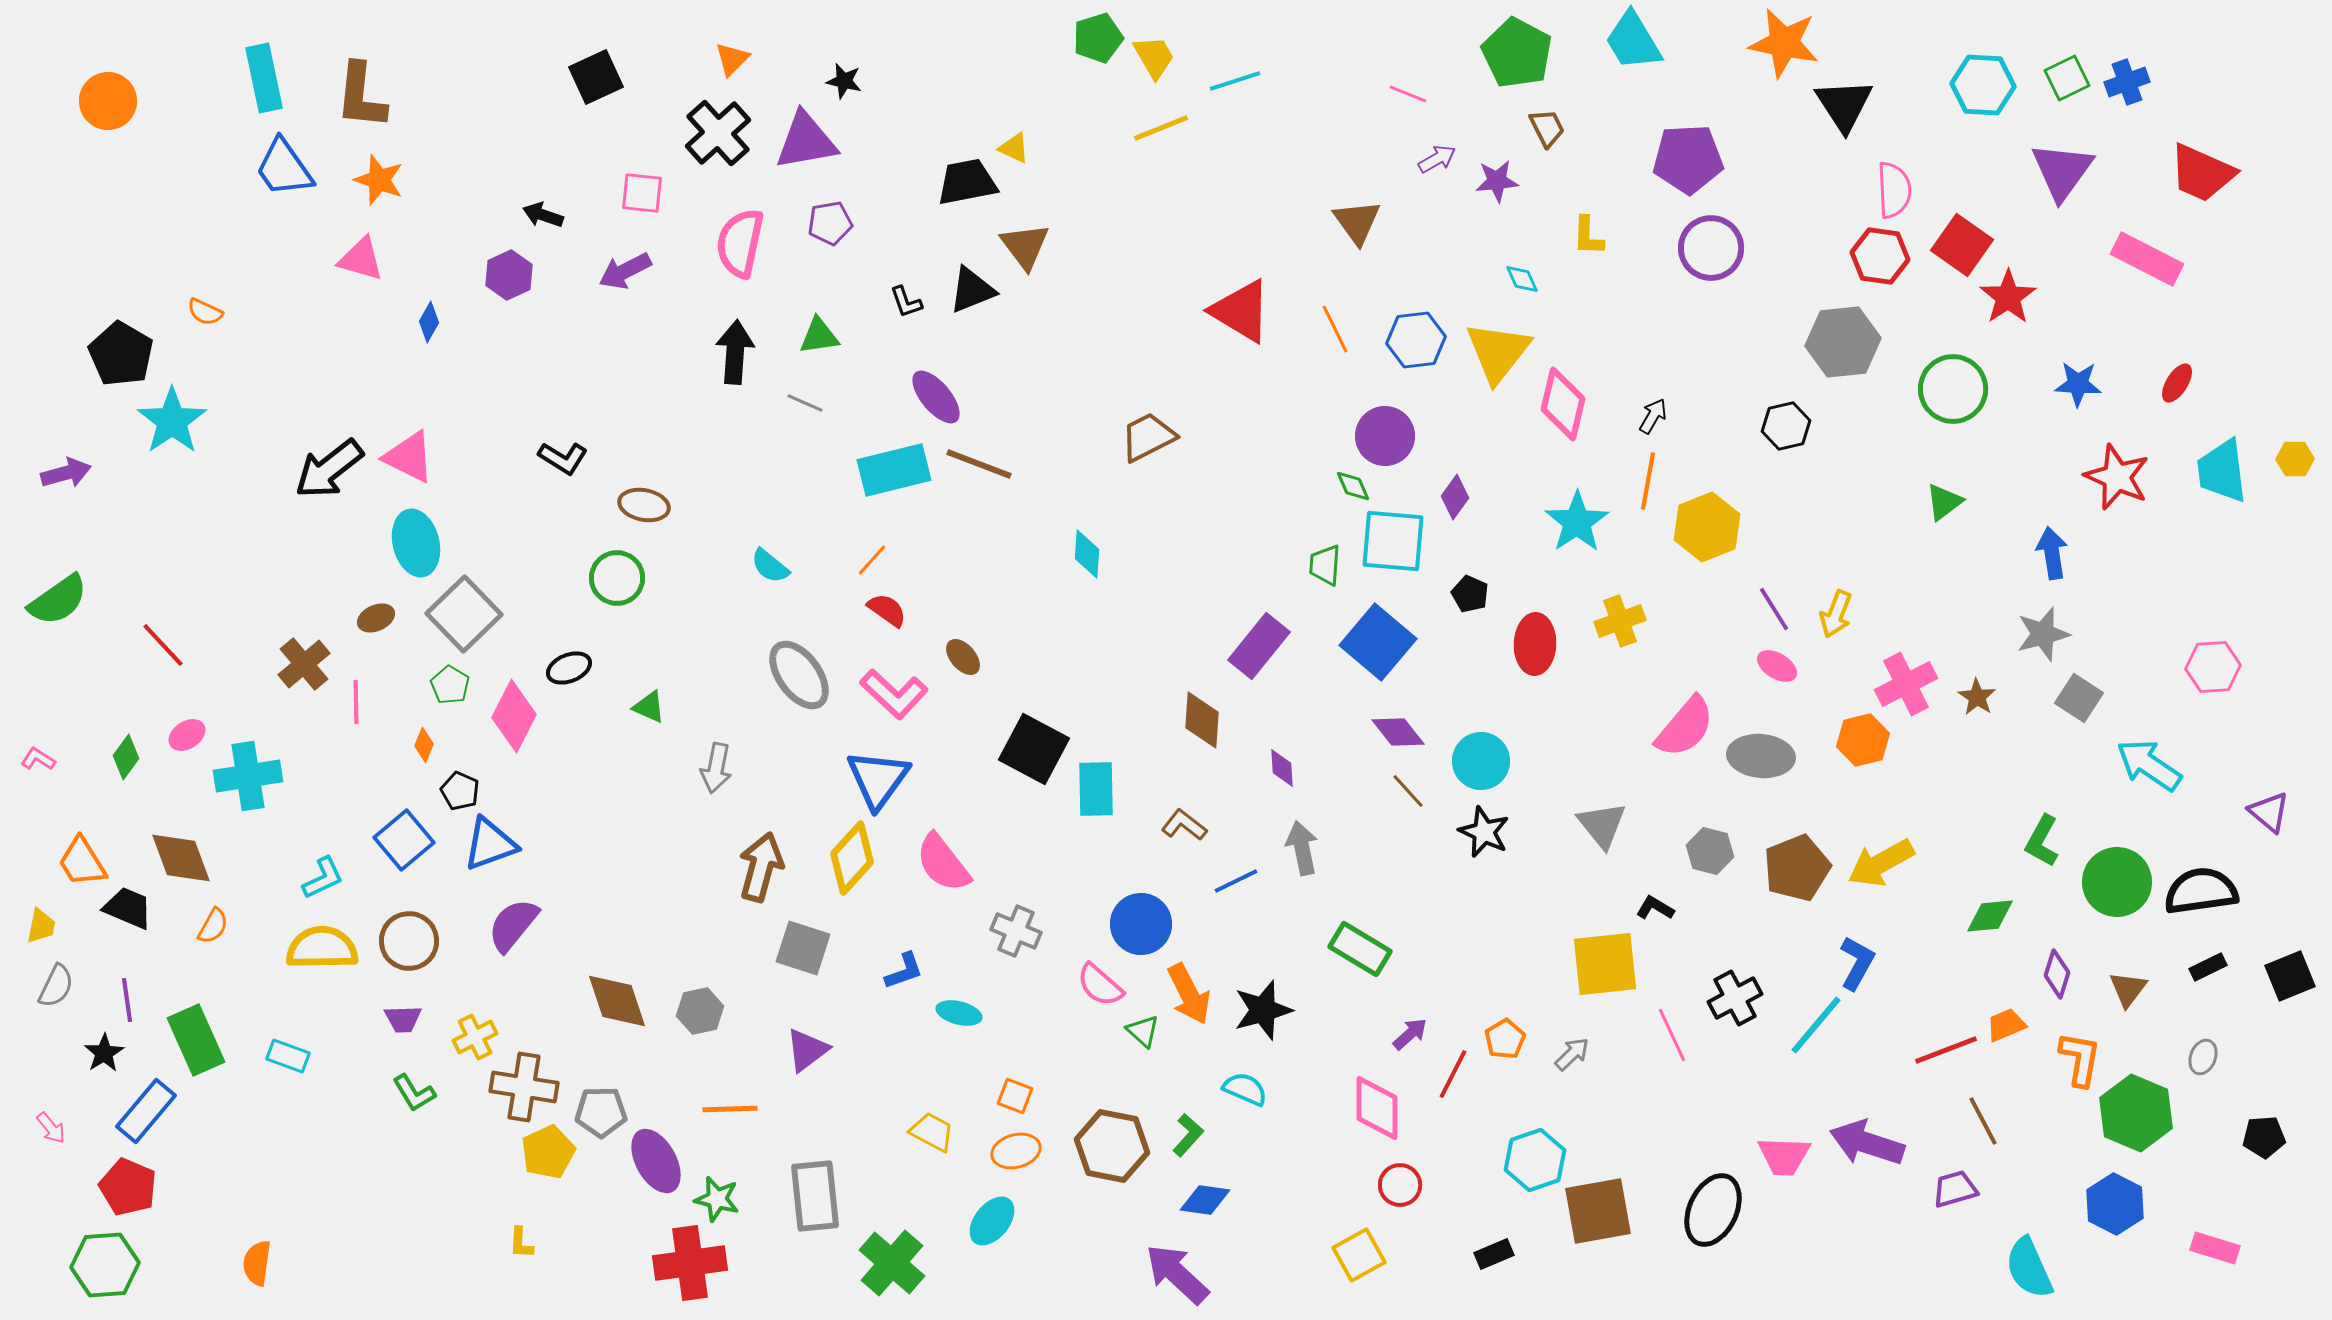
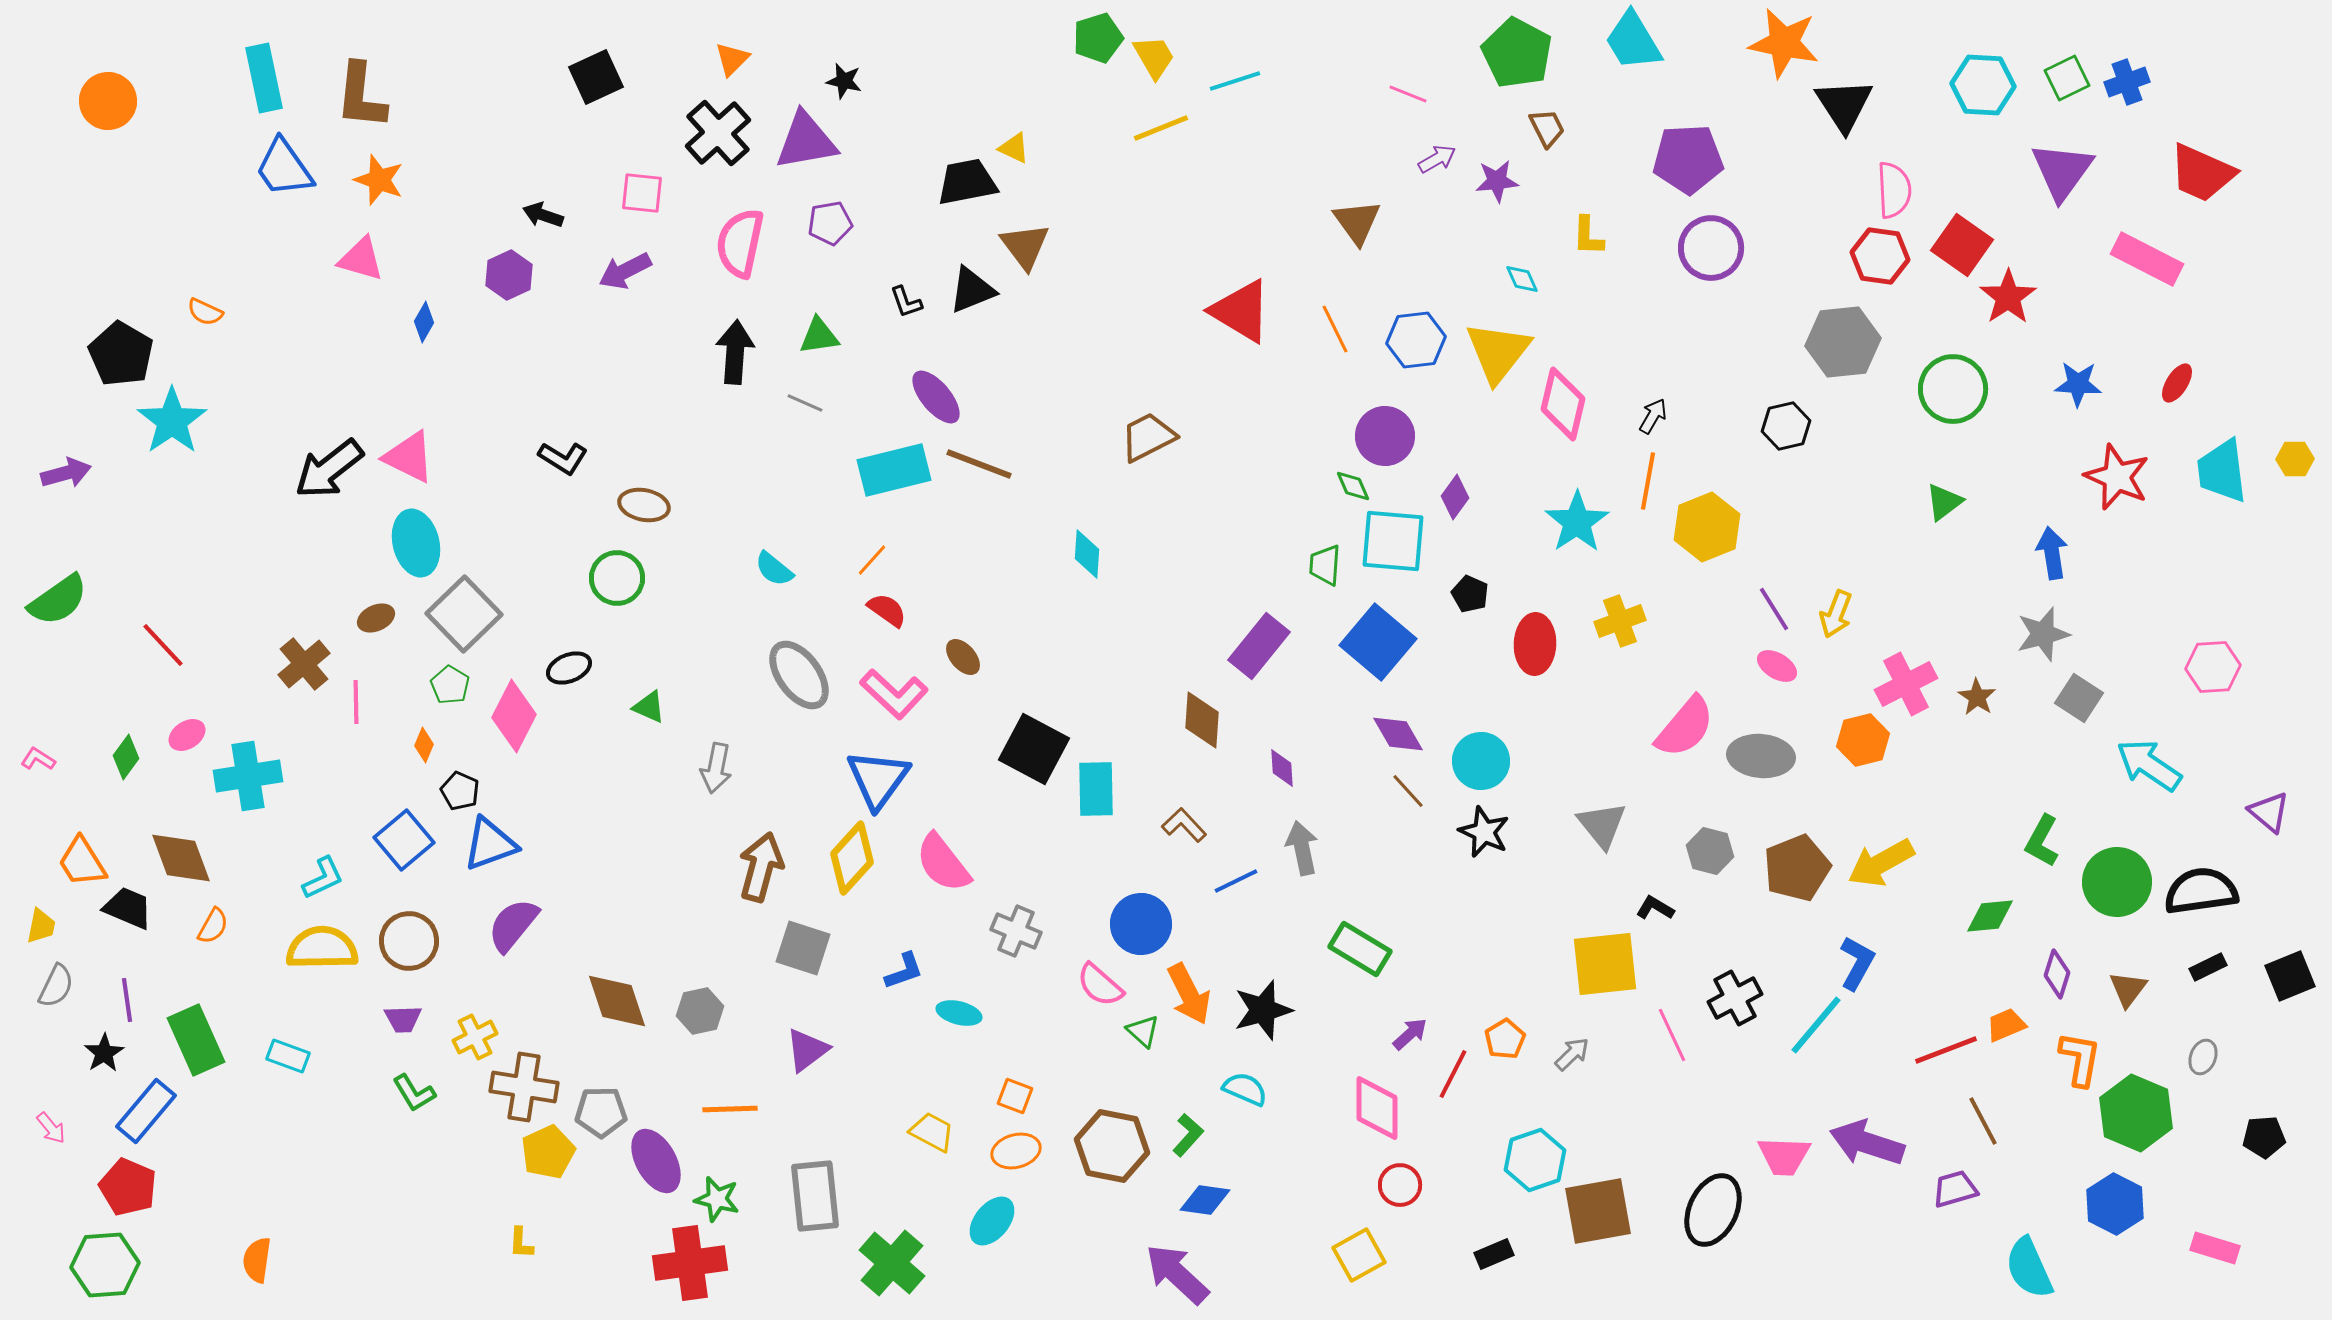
blue diamond at (429, 322): moved 5 px left
cyan semicircle at (770, 566): moved 4 px right, 3 px down
purple diamond at (1398, 732): moved 2 px down; rotated 8 degrees clockwise
brown L-shape at (1184, 825): rotated 9 degrees clockwise
orange semicircle at (257, 1263): moved 3 px up
